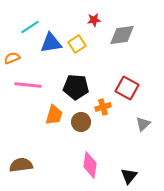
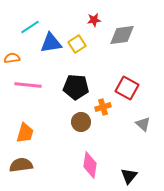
orange semicircle: rotated 14 degrees clockwise
orange trapezoid: moved 29 px left, 18 px down
gray triangle: rotated 35 degrees counterclockwise
